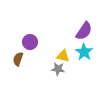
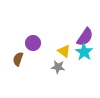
purple semicircle: moved 1 px right, 6 px down
purple circle: moved 3 px right, 1 px down
yellow triangle: moved 1 px right, 5 px up; rotated 24 degrees clockwise
gray star: moved 2 px up
